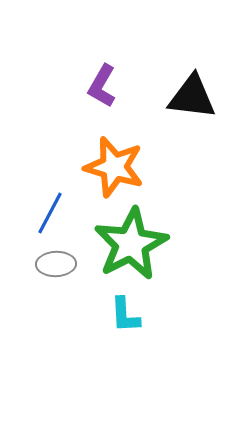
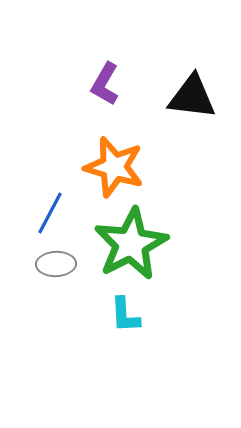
purple L-shape: moved 3 px right, 2 px up
